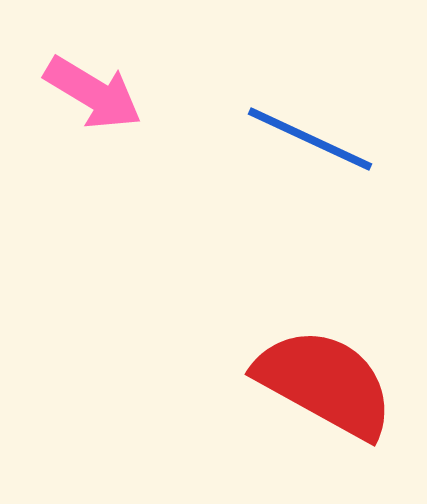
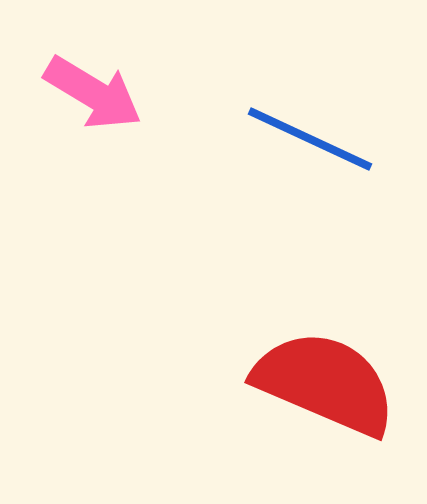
red semicircle: rotated 6 degrees counterclockwise
